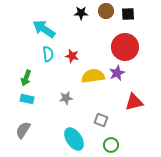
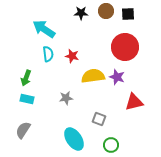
purple star: moved 4 px down; rotated 28 degrees counterclockwise
gray square: moved 2 px left, 1 px up
